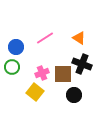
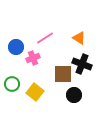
green circle: moved 17 px down
pink cross: moved 9 px left, 15 px up
